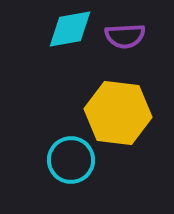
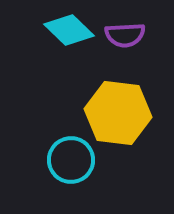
cyan diamond: moved 1 px left, 1 px down; rotated 54 degrees clockwise
purple semicircle: moved 1 px up
